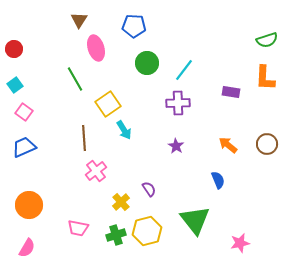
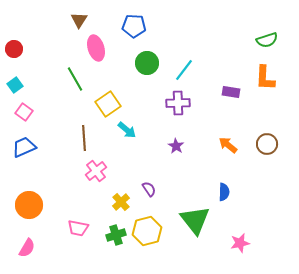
cyan arrow: moved 3 px right; rotated 18 degrees counterclockwise
blue semicircle: moved 6 px right, 12 px down; rotated 24 degrees clockwise
